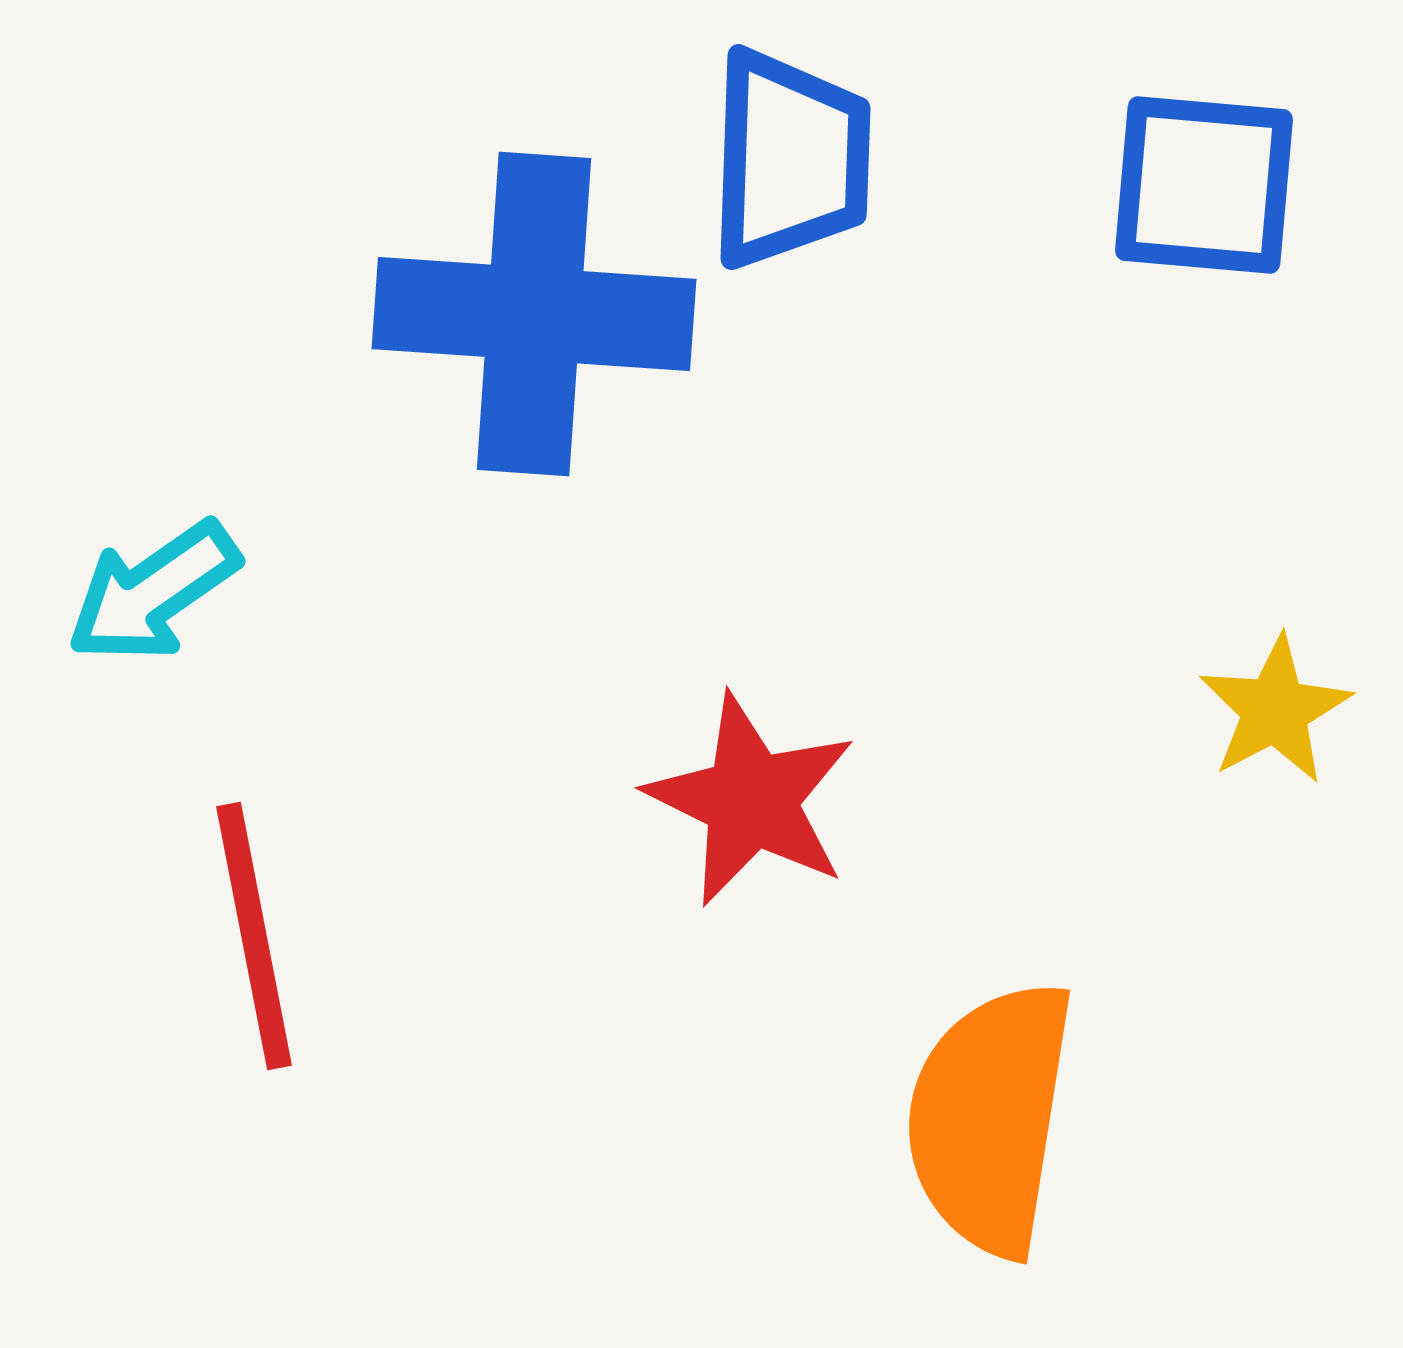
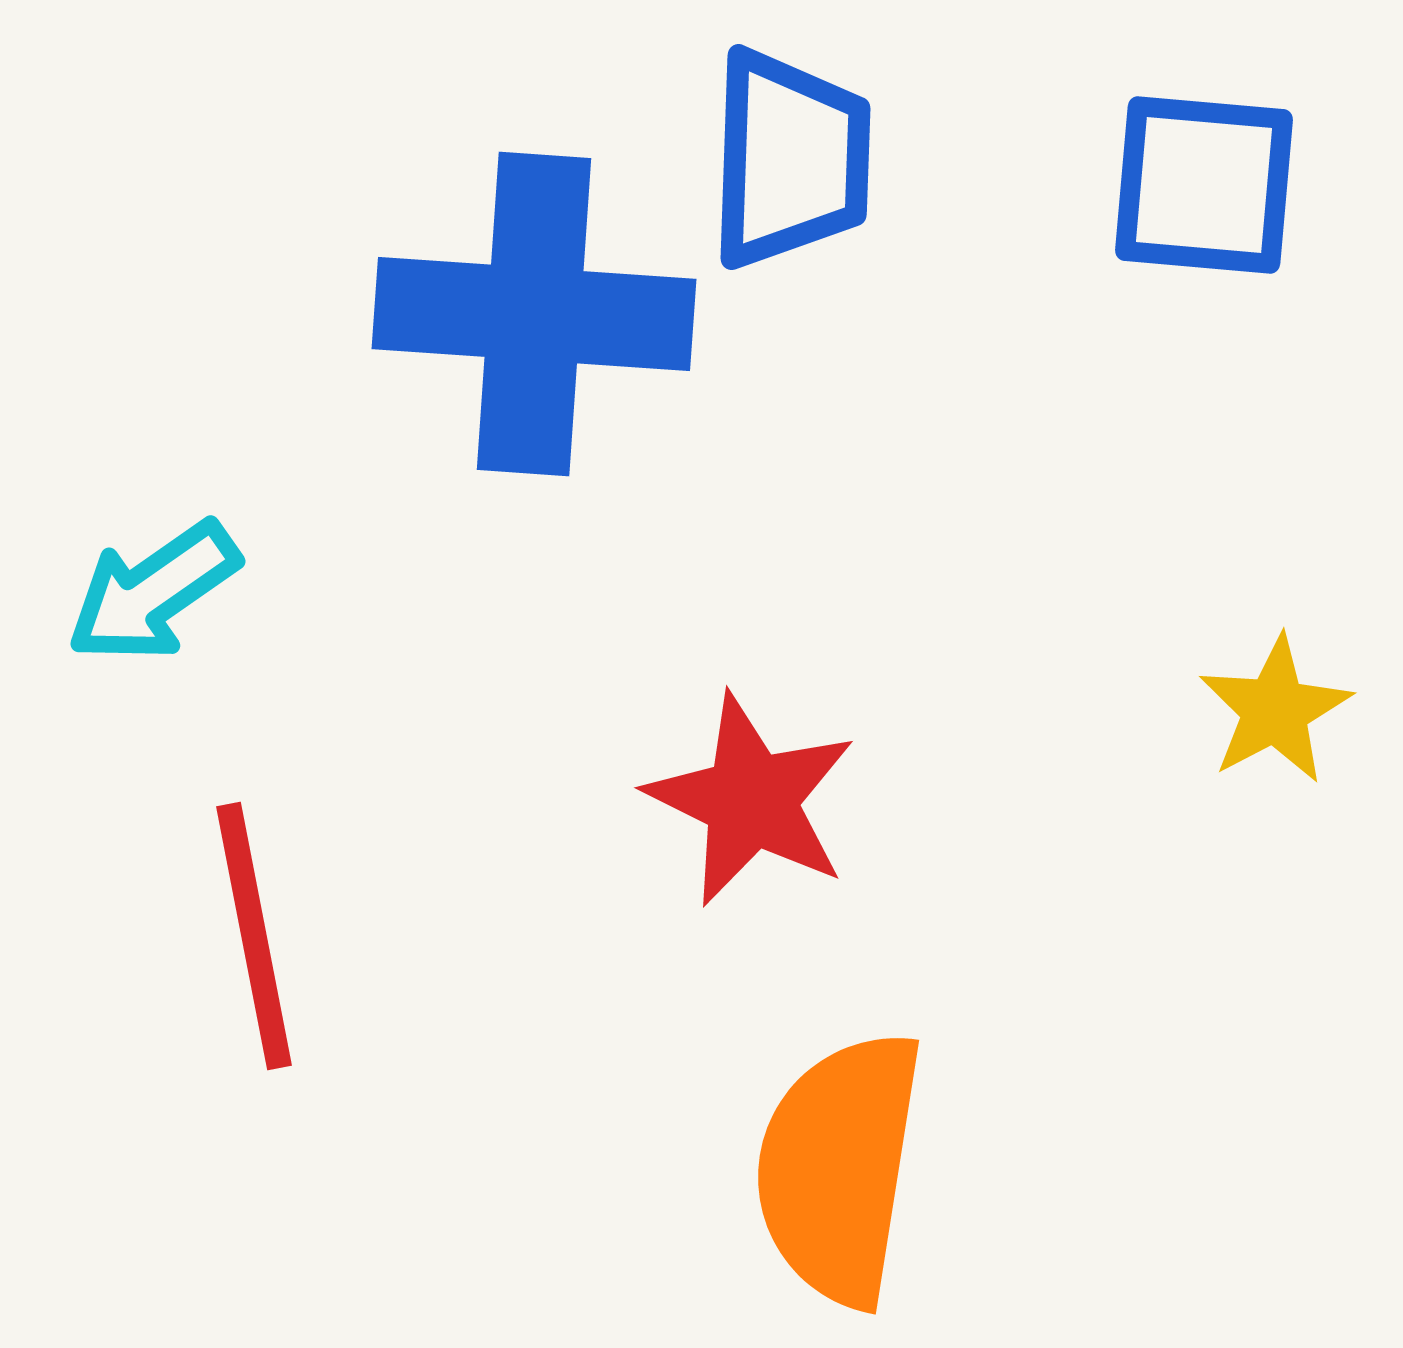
orange semicircle: moved 151 px left, 50 px down
